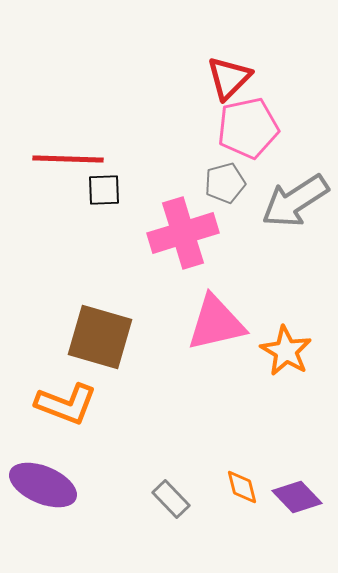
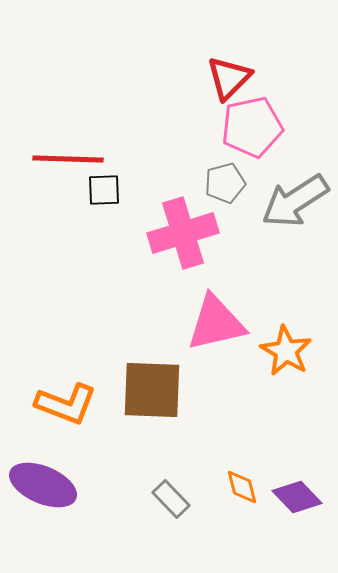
pink pentagon: moved 4 px right, 1 px up
brown square: moved 52 px right, 53 px down; rotated 14 degrees counterclockwise
